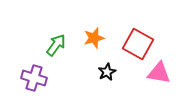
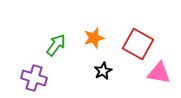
black star: moved 4 px left, 1 px up
